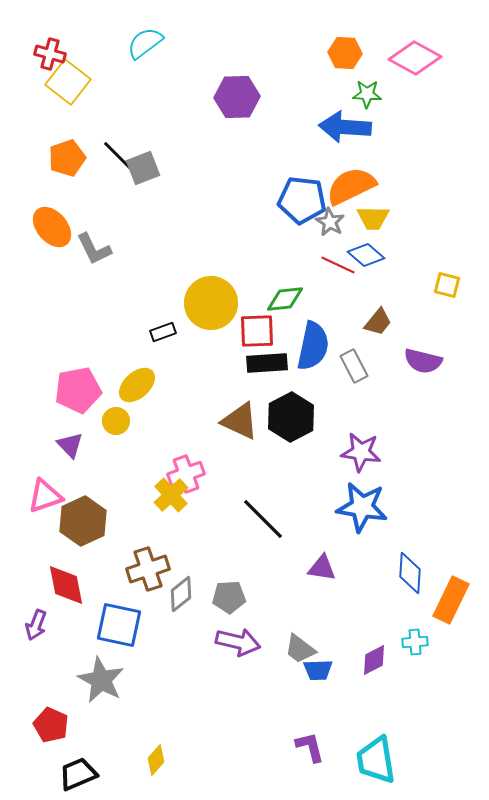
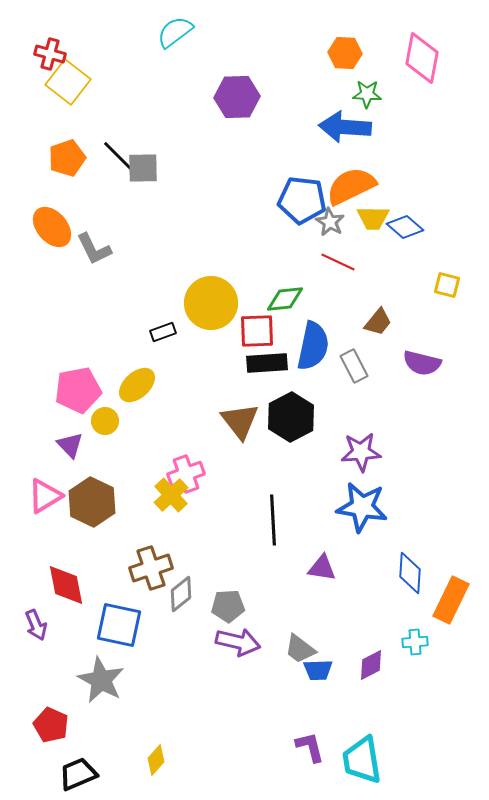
cyan semicircle at (145, 43): moved 30 px right, 11 px up
pink diamond at (415, 58): moved 7 px right; rotated 72 degrees clockwise
gray square at (143, 168): rotated 20 degrees clockwise
blue diamond at (366, 255): moved 39 px right, 28 px up
red line at (338, 265): moved 3 px up
purple semicircle at (423, 361): moved 1 px left, 2 px down
yellow circle at (116, 421): moved 11 px left
brown triangle at (240, 421): rotated 27 degrees clockwise
purple star at (361, 452): rotated 12 degrees counterclockwise
pink triangle at (45, 496): rotated 12 degrees counterclockwise
black line at (263, 519): moved 10 px right, 1 px down; rotated 42 degrees clockwise
brown hexagon at (83, 521): moved 9 px right, 19 px up; rotated 9 degrees counterclockwise
brown cross at (148, 569): moved 3 px right, 1 px up
gray pentagon at (229, 597): moved 1 px left, 9 px down
purple arrow at (36, 625): rotated 44 degrees counterclockwise
purple diamond at (374, 660): moved 3 px left, 5 px down
cyan trapezoid at (376, 760): moved 14 px left
